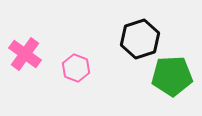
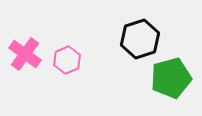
pink hexagon: moved 9 px left, 8 px up; rotated 16 degrees clockwise
green pentagon: moved 1 px left, 2 px down; rotated 12 degrees counterclockwise
